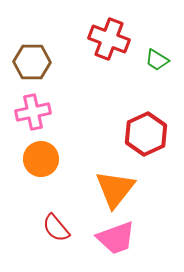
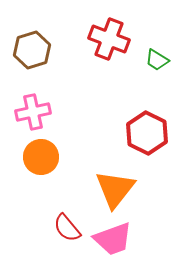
brown hexagon: moved 12 px up; rotated 18 degrees counterclockwise
red hexagon: moved 1 px right, 1 px up; rotated 9 degrees counterclockwise
orange circle: moved 2 px up
red semicircle: moved 11 px right
pink trapezoid: moved 3 px left, 1 px down
